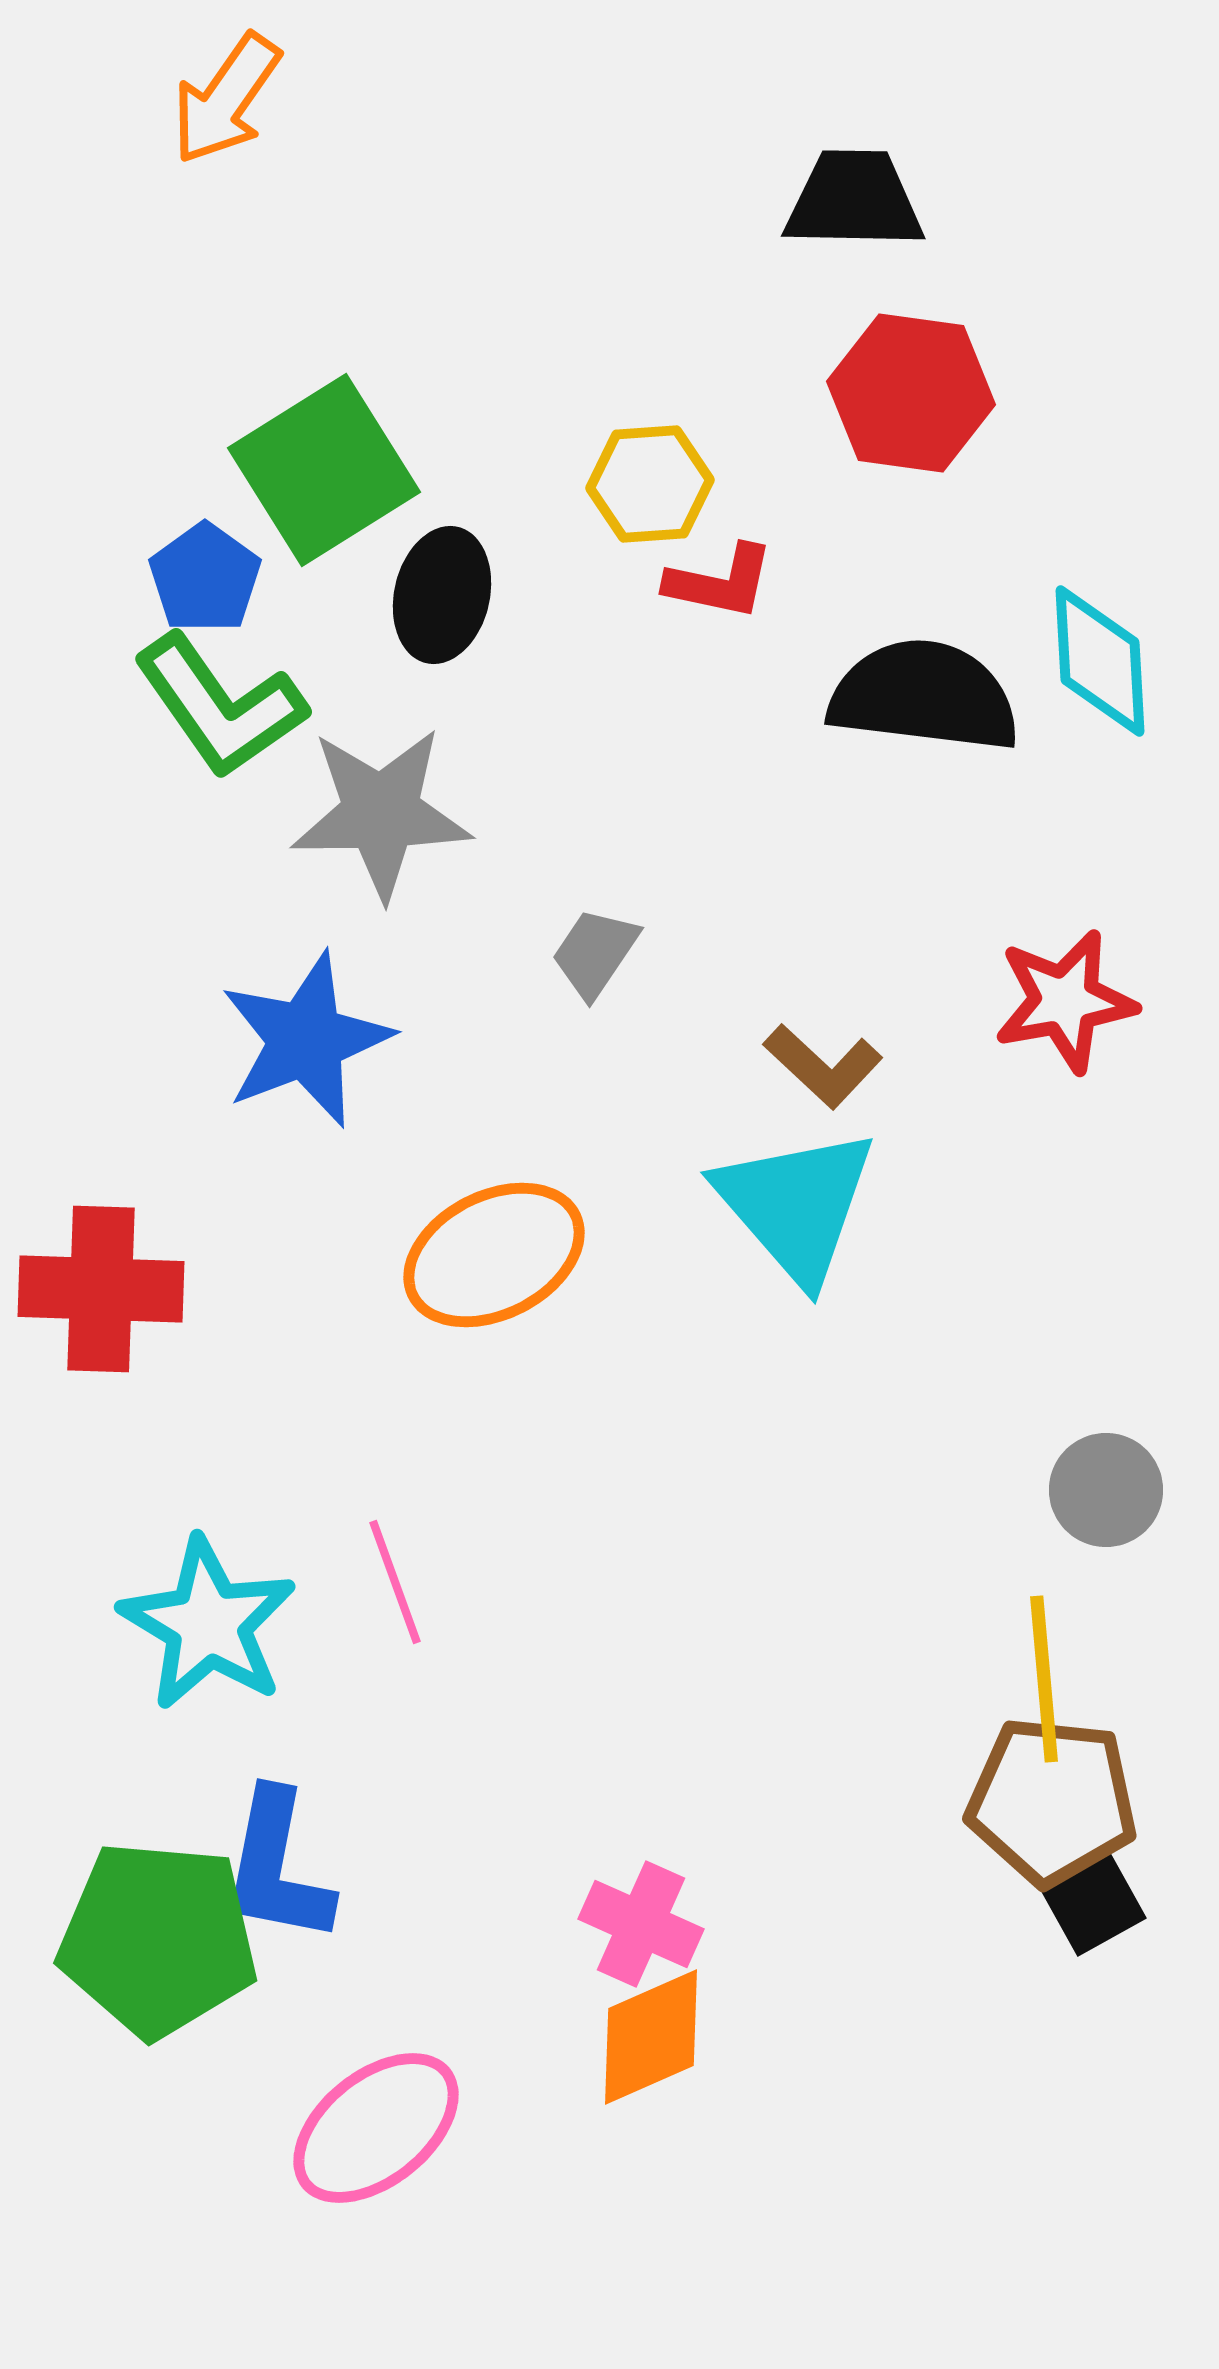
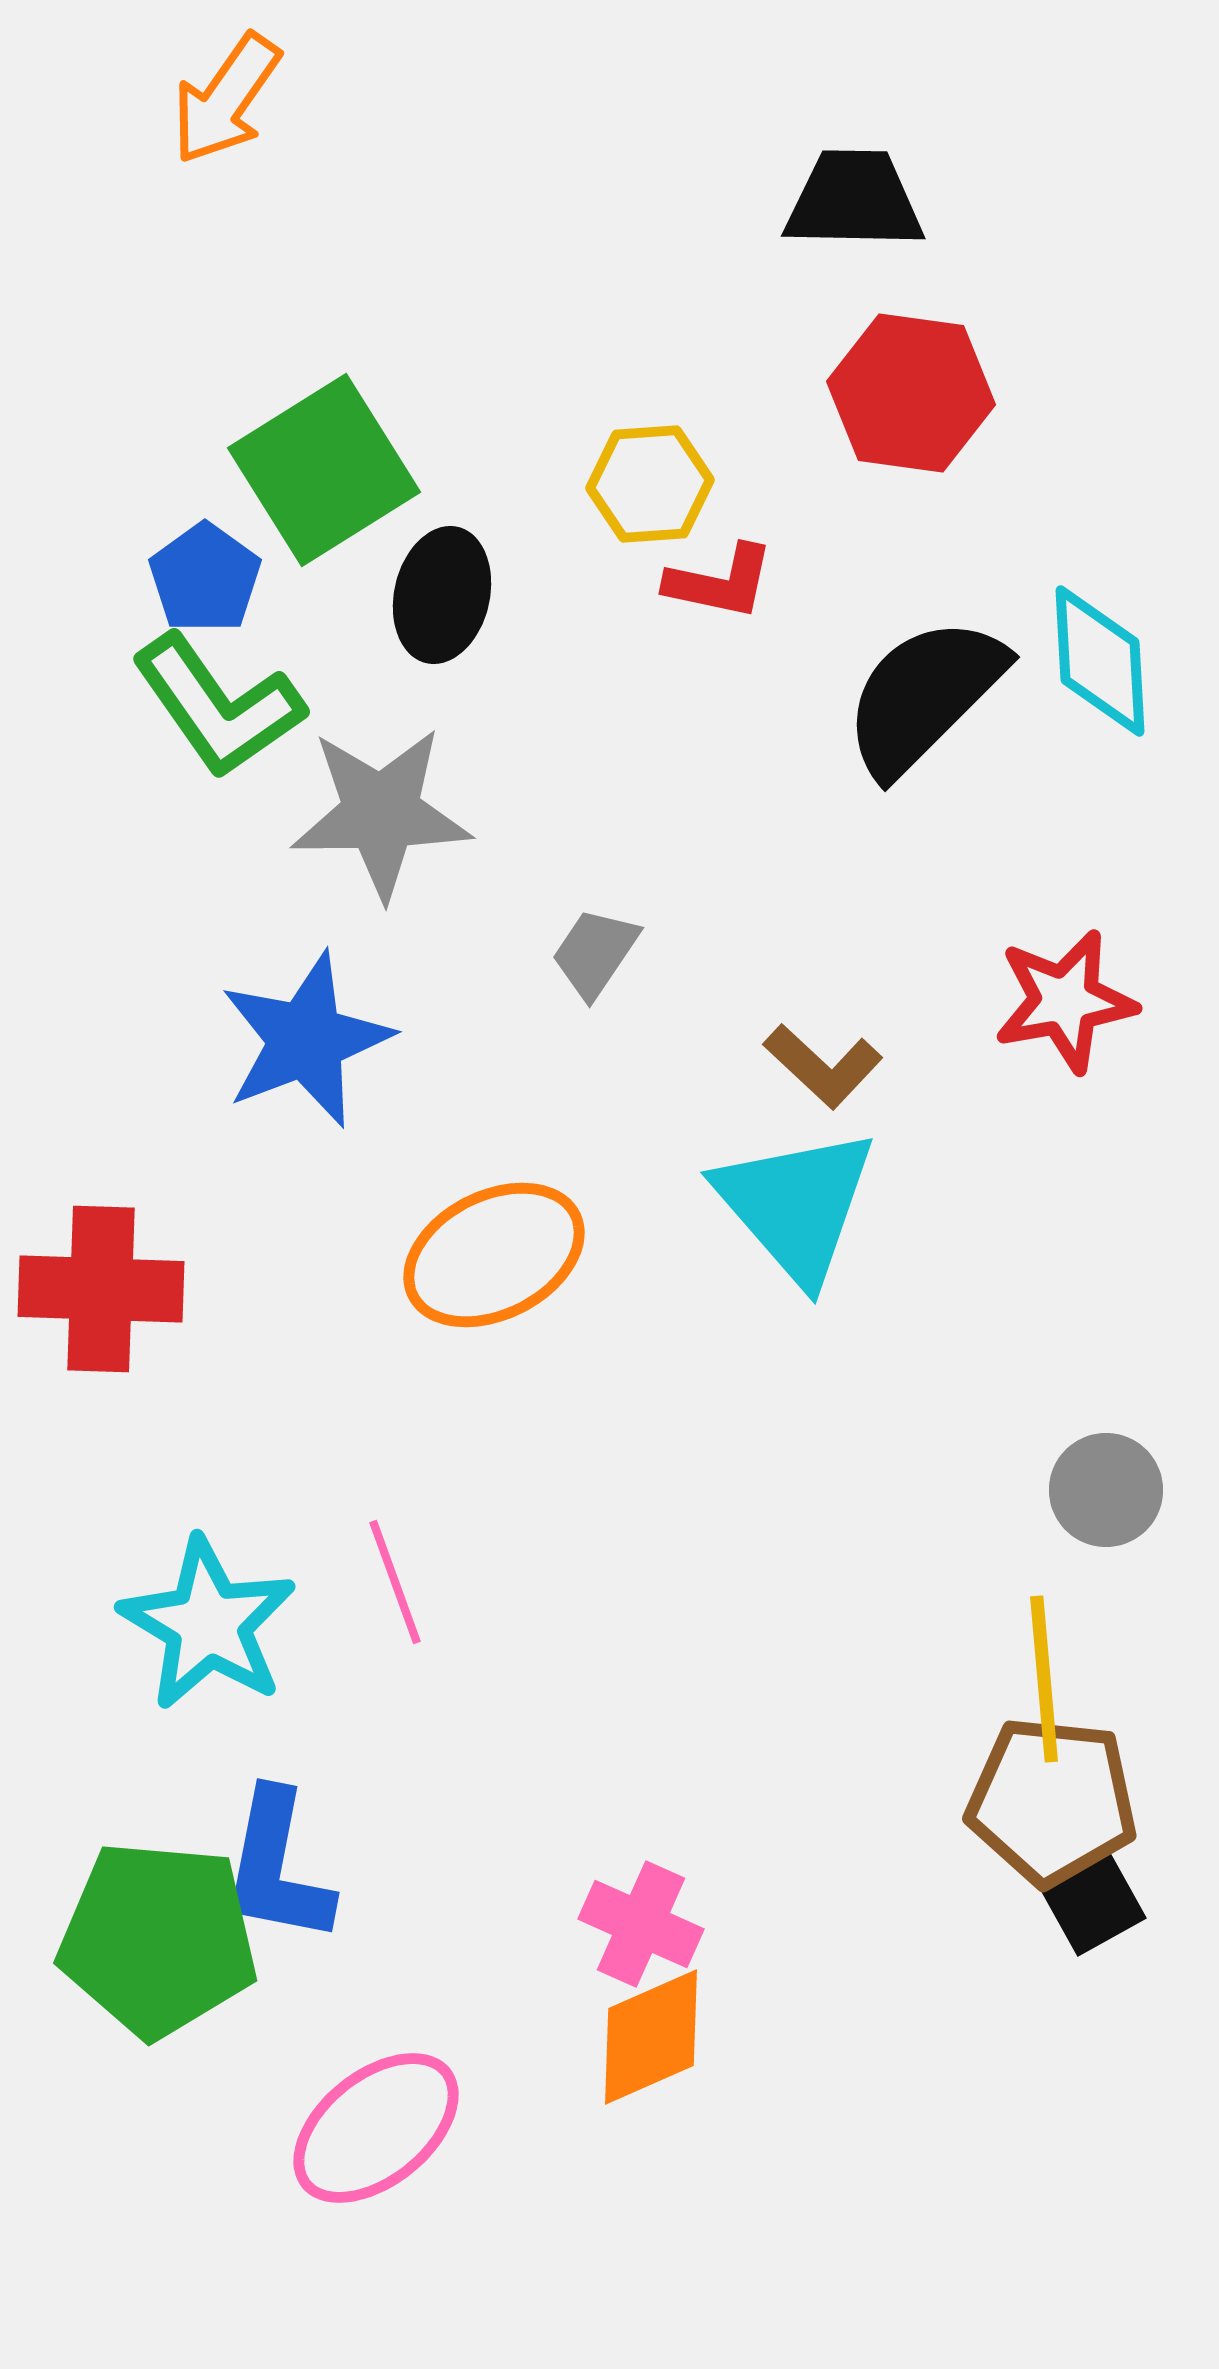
black semicircle: rotated 52 degrees counterclockwise
green L-shape: moved 2 px left
